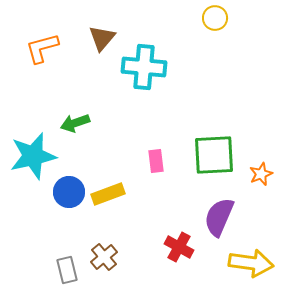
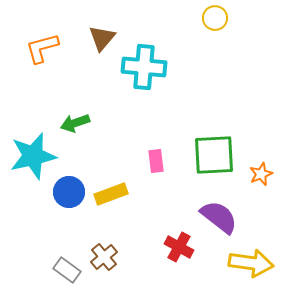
yellow rectangle: moved 3 px right
purple semicircle: rotated 105 degrees clockwise
gray rectangle: rotated 40 degrees counterclockwise
